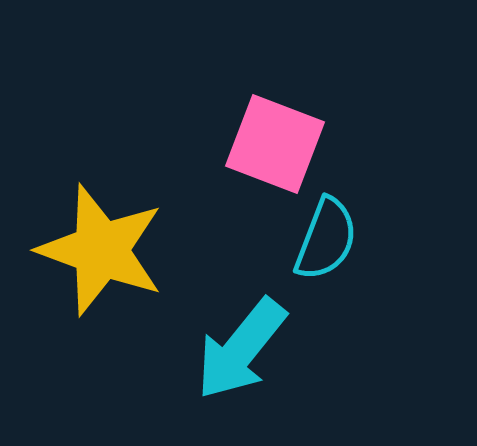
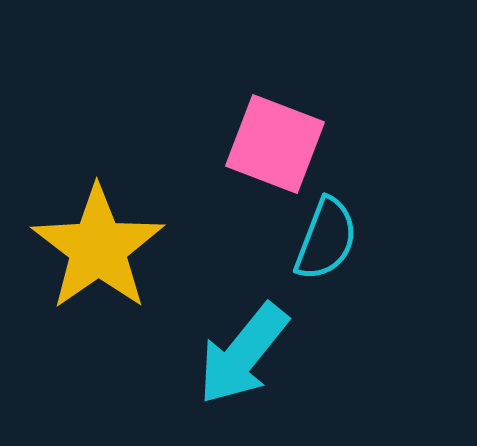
yellow star: moved 3 px left, 2 px up; rotated 17 degrees clockwise
cyan arrow: moved 2 px right, 5 px down
